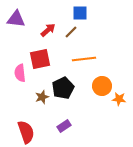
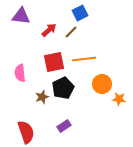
blue square: rotated 28 degrees counterclockwise
purple triangle: moved 5 px right, 3 px up
red arrow: moved 1 px right
red square: moved 14 px right, 3 px down
orange circle: moved 2 px up
